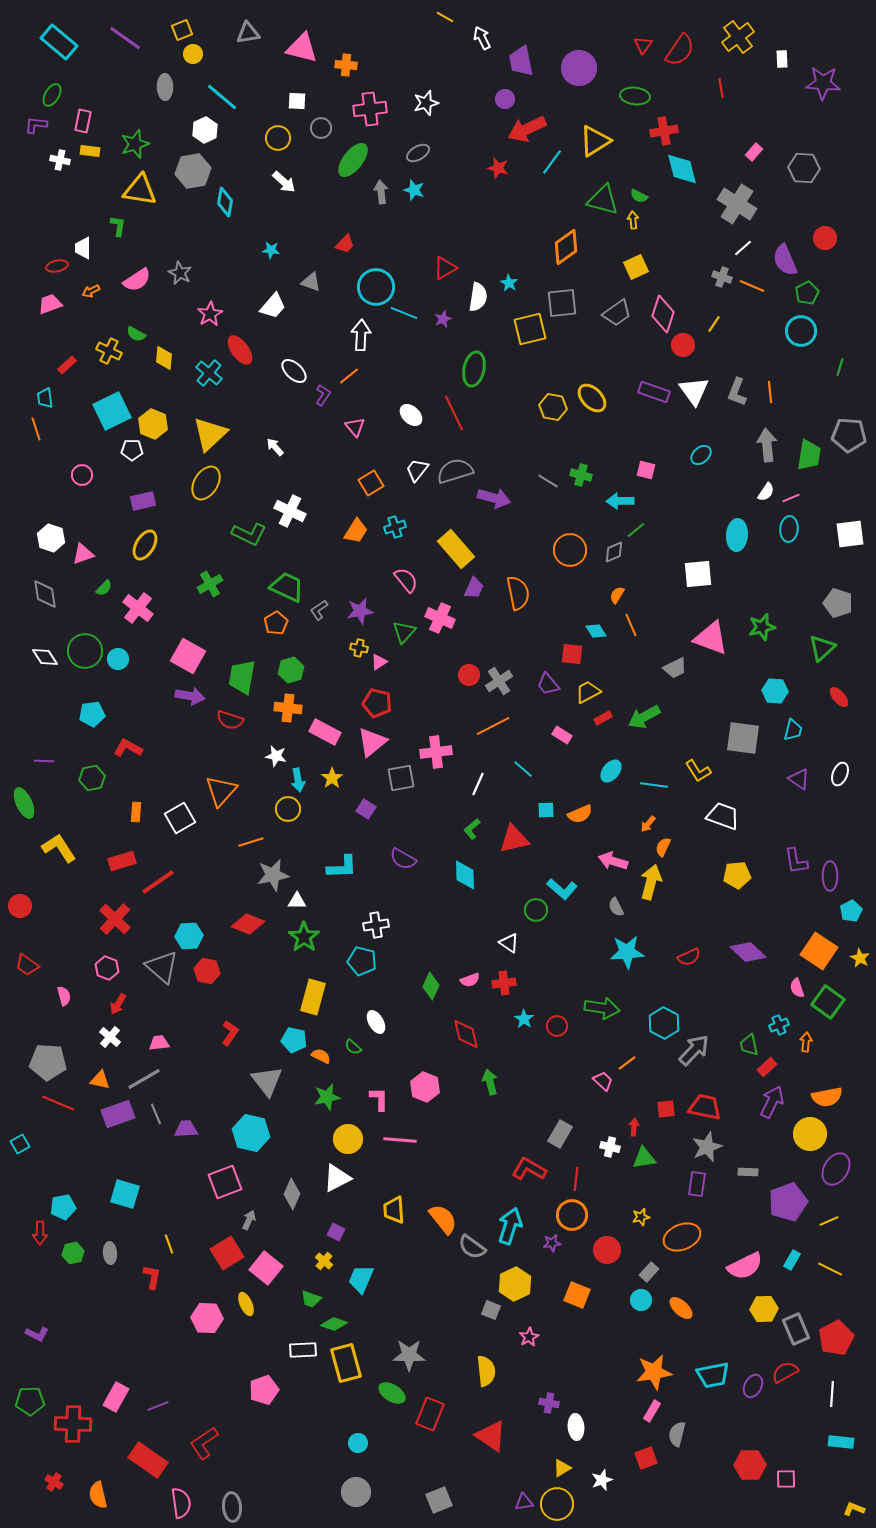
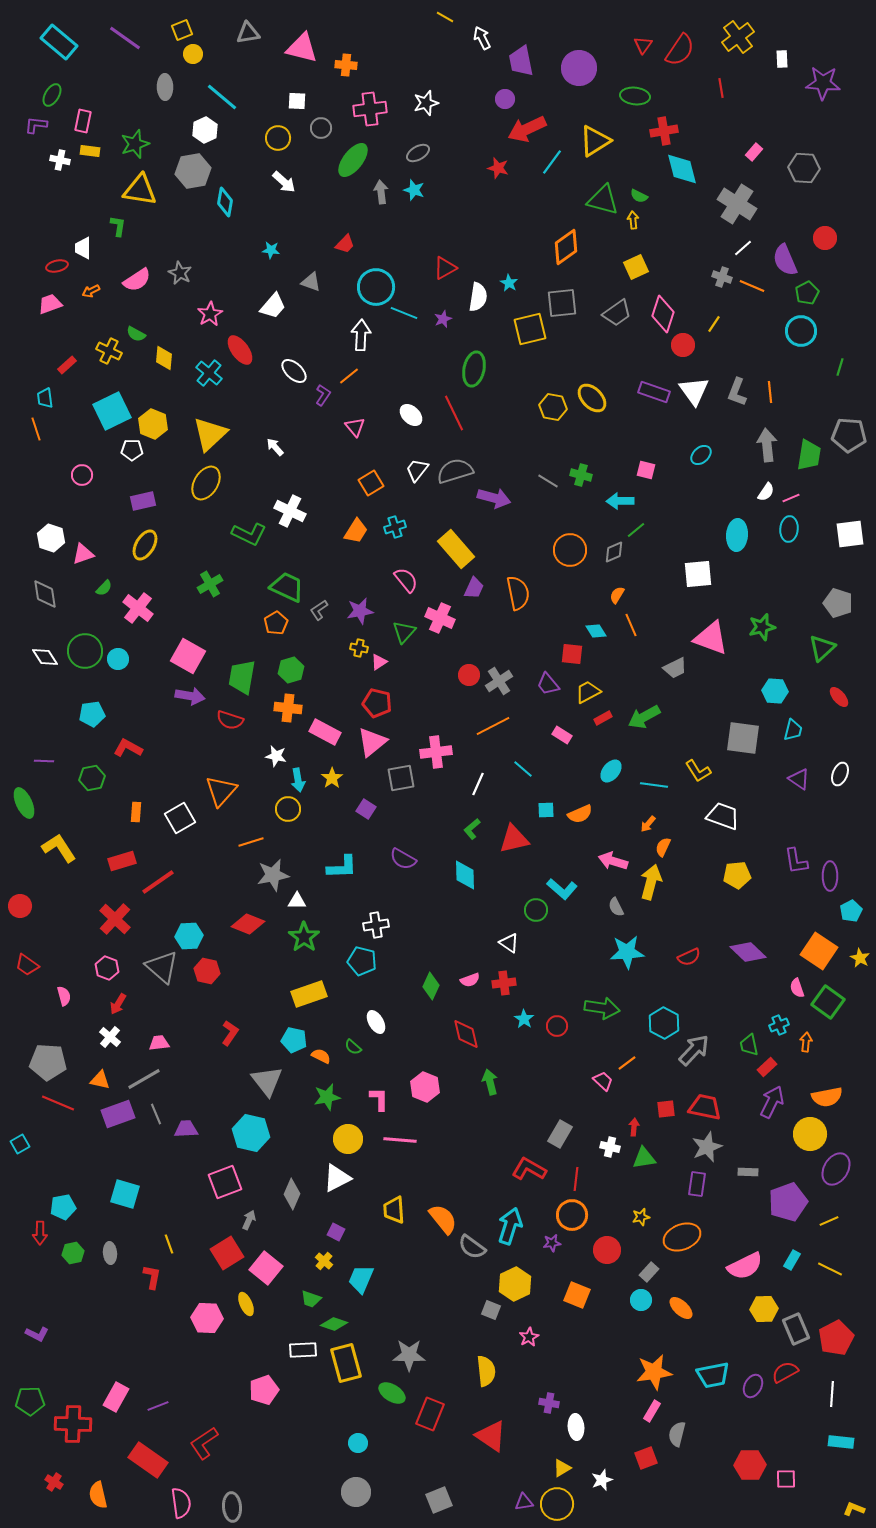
yellow rectangle at (313, 997): moved 4 px left, 3 px up; rotated 56 degrees clockwise
